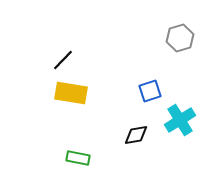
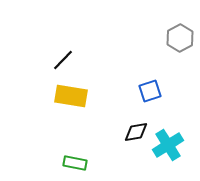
gray hexagon: rotated 12 degrees counterclockwise
yellow rectangle: moved 3 px down
cyan cross: moved 12 px left, 25 px down
black diamond: moved 3 px up
green rectangle: moved 3 px left, 5 px down
